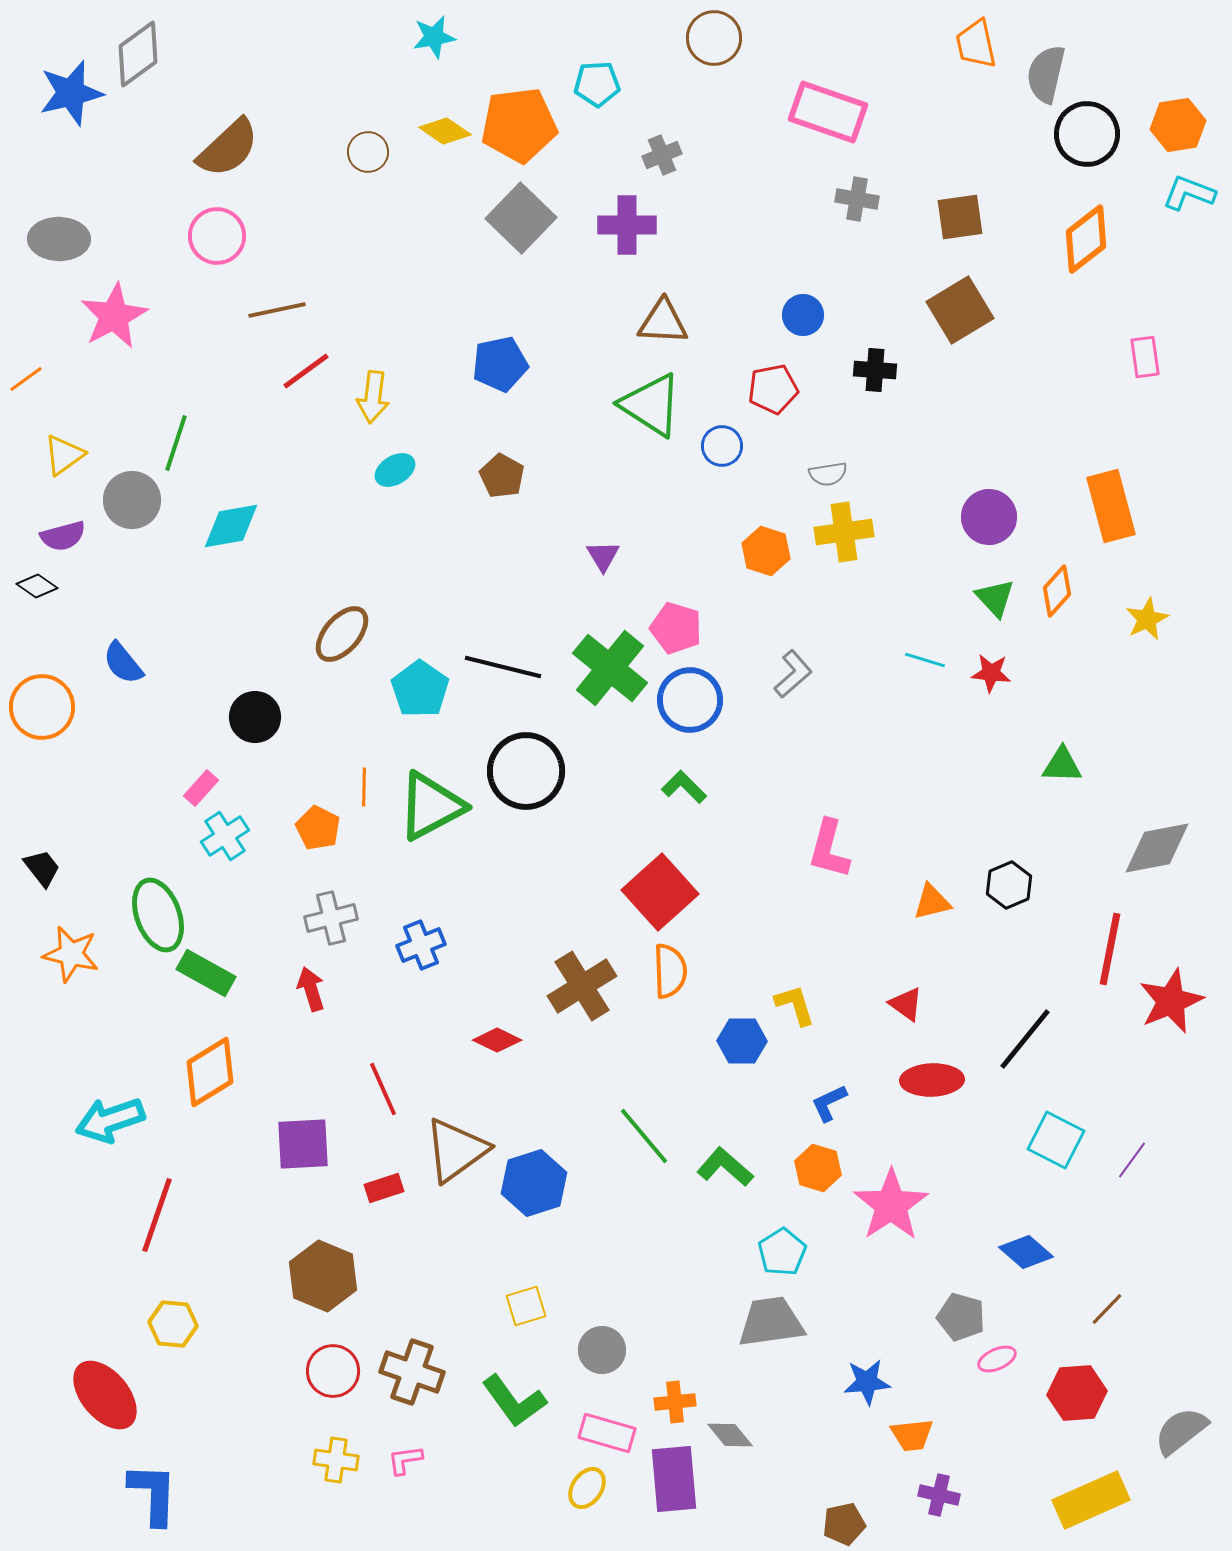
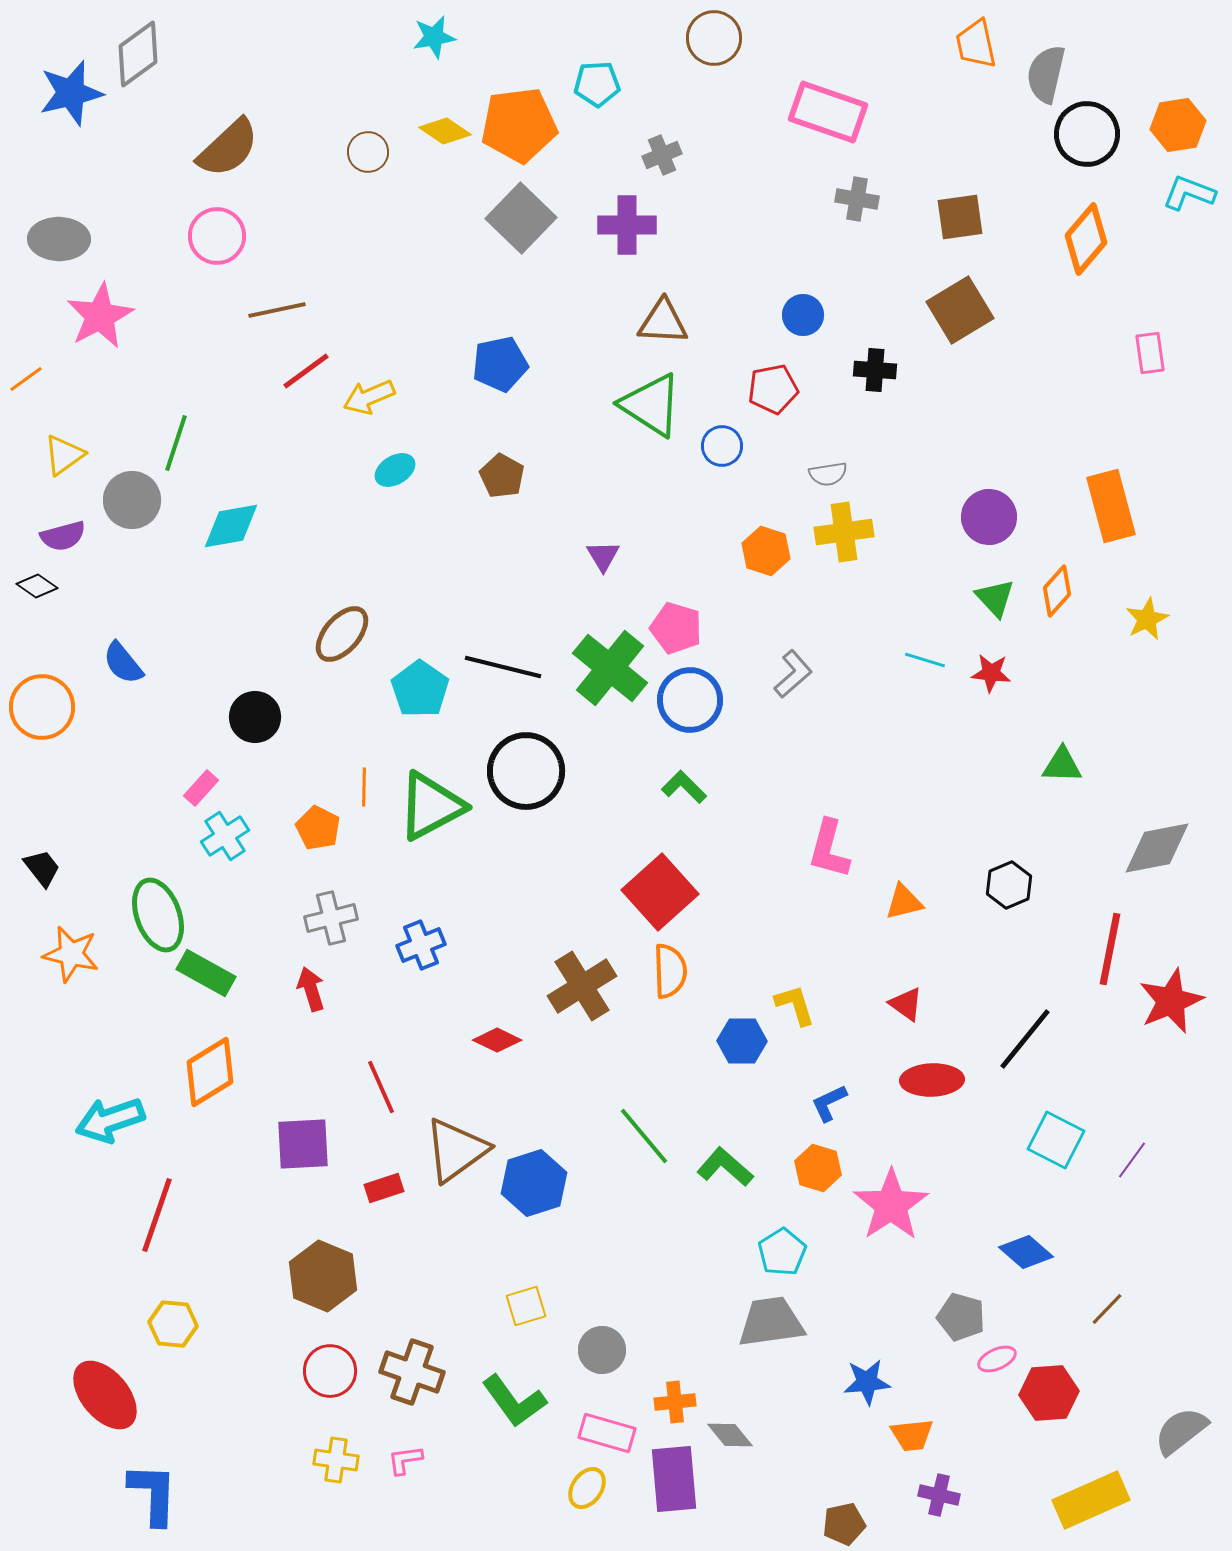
orange diamond at (1086, 239): rotated 12 degrees counterclockwise
pink star at (114, 316): moved 14 px left
pink rectangle at (1145, 357): moved 5 px right, 4 px up
yellow arrow at (373, 397): moved 4 px left; rotated 60 degrees clockwise
orange triangle at (932, 902): moved 28 px left
red line at (383, 1089): moved 2 px left, 2 px up
red circle at (333, 1371): moved 3 px left
red hexagon at (1077, 1393): moved 28 px left
